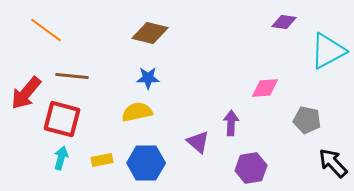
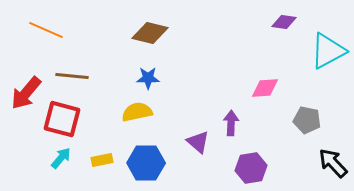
orange line: rotated 12 degrees counterclockwise
cyan arrow: rotated 25 degrees clockwise
